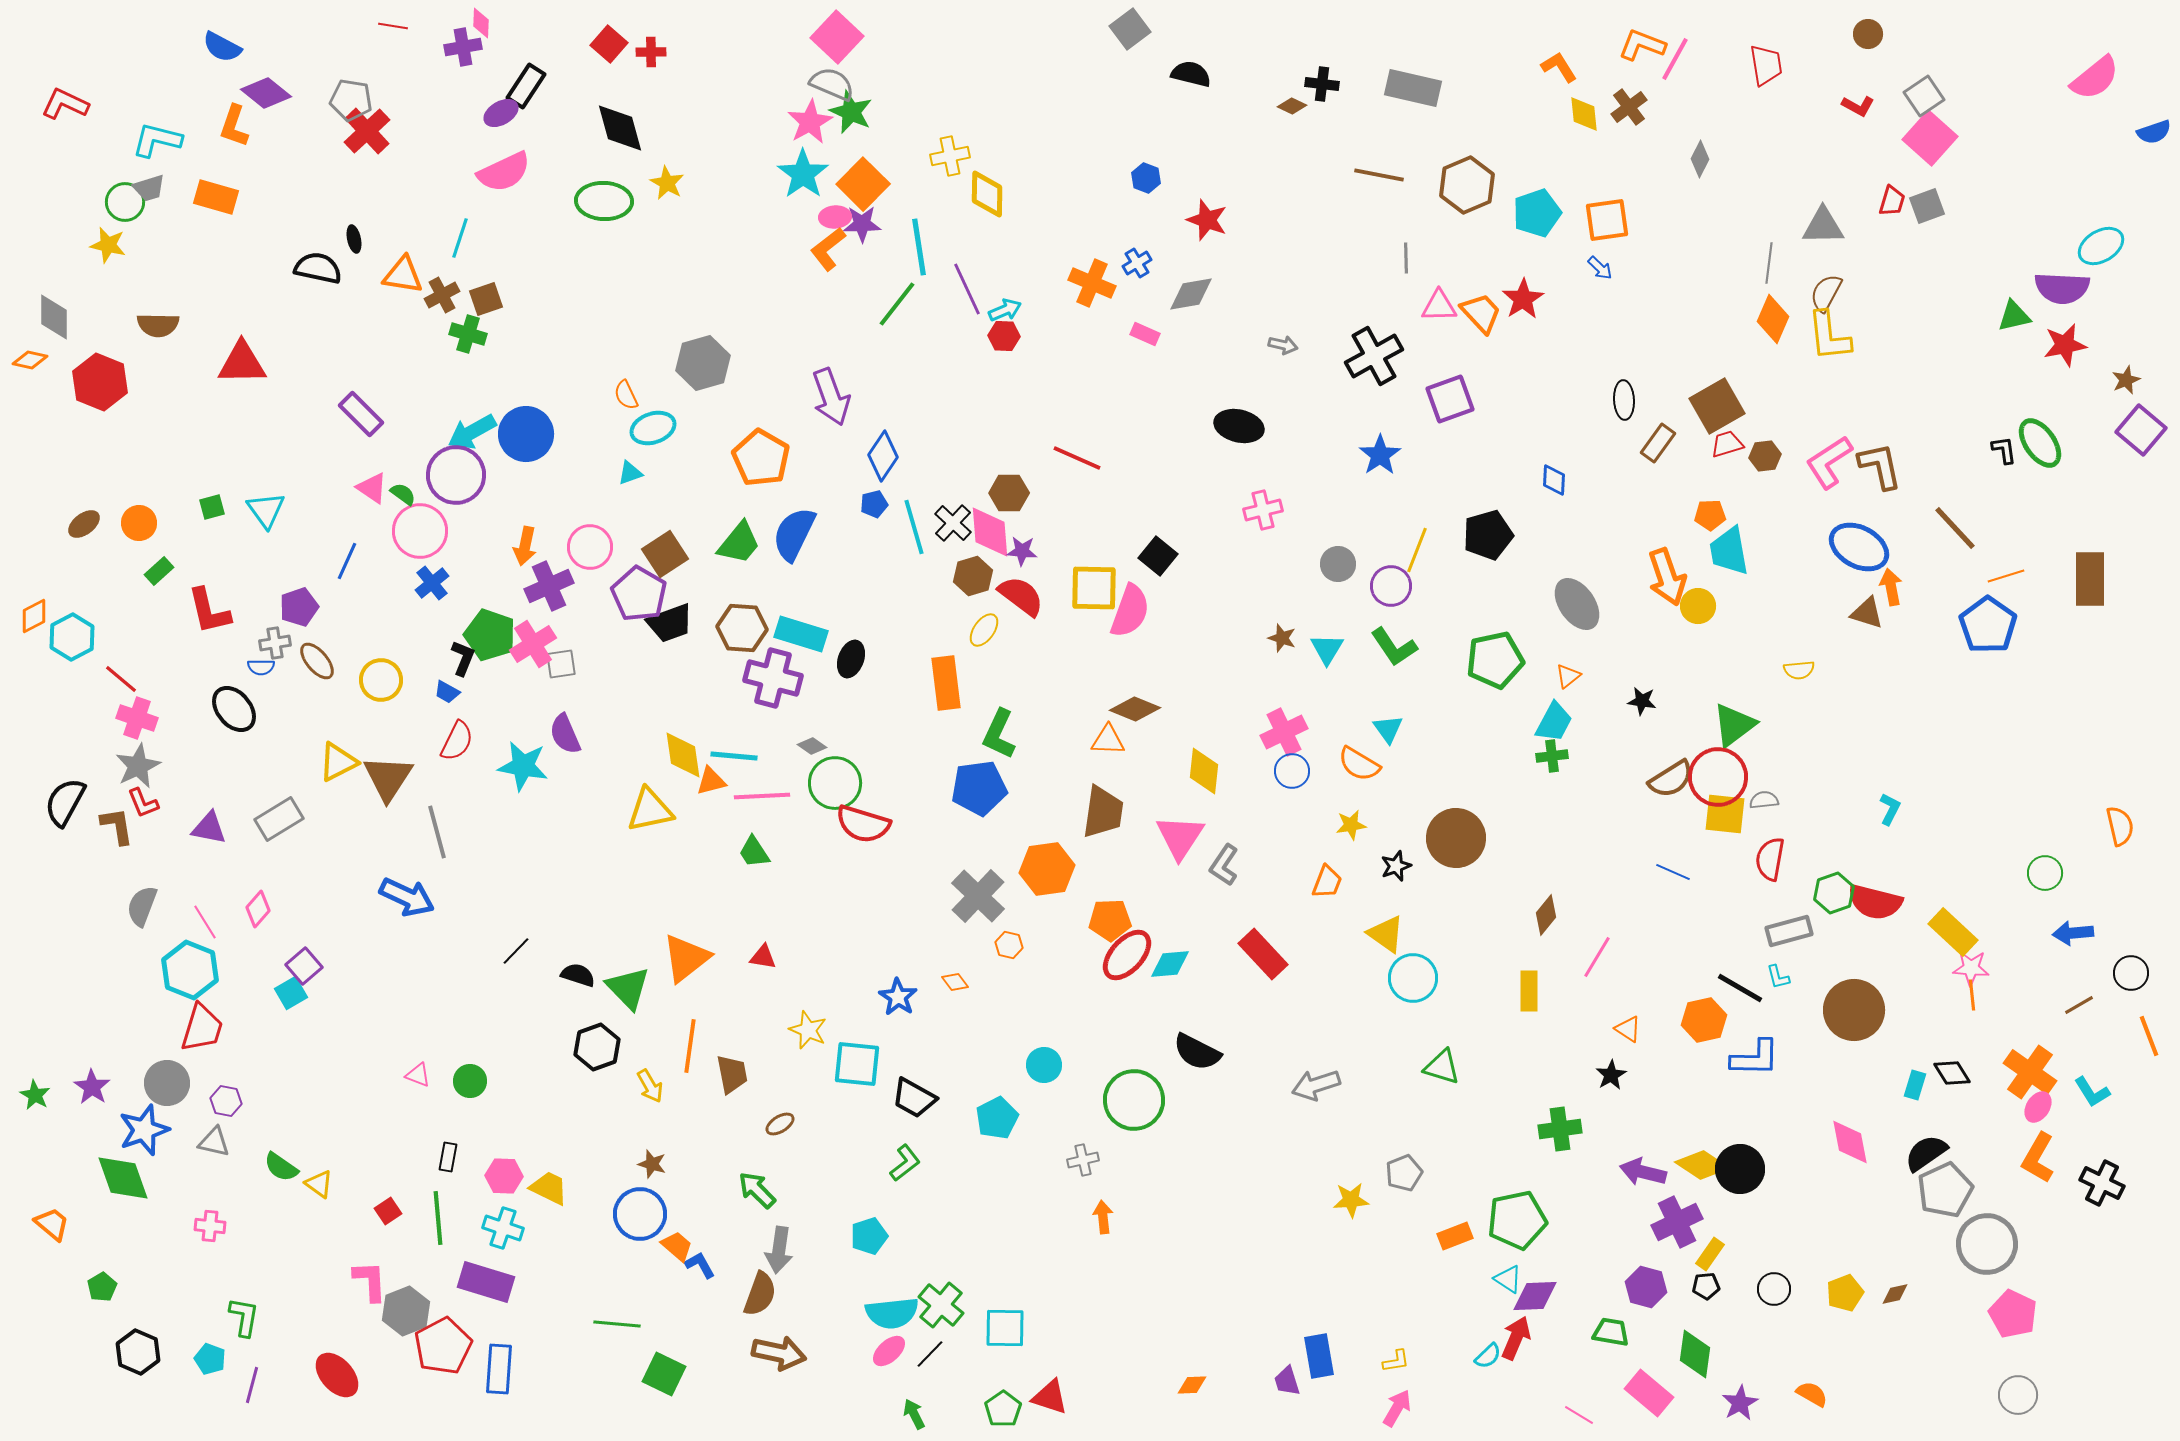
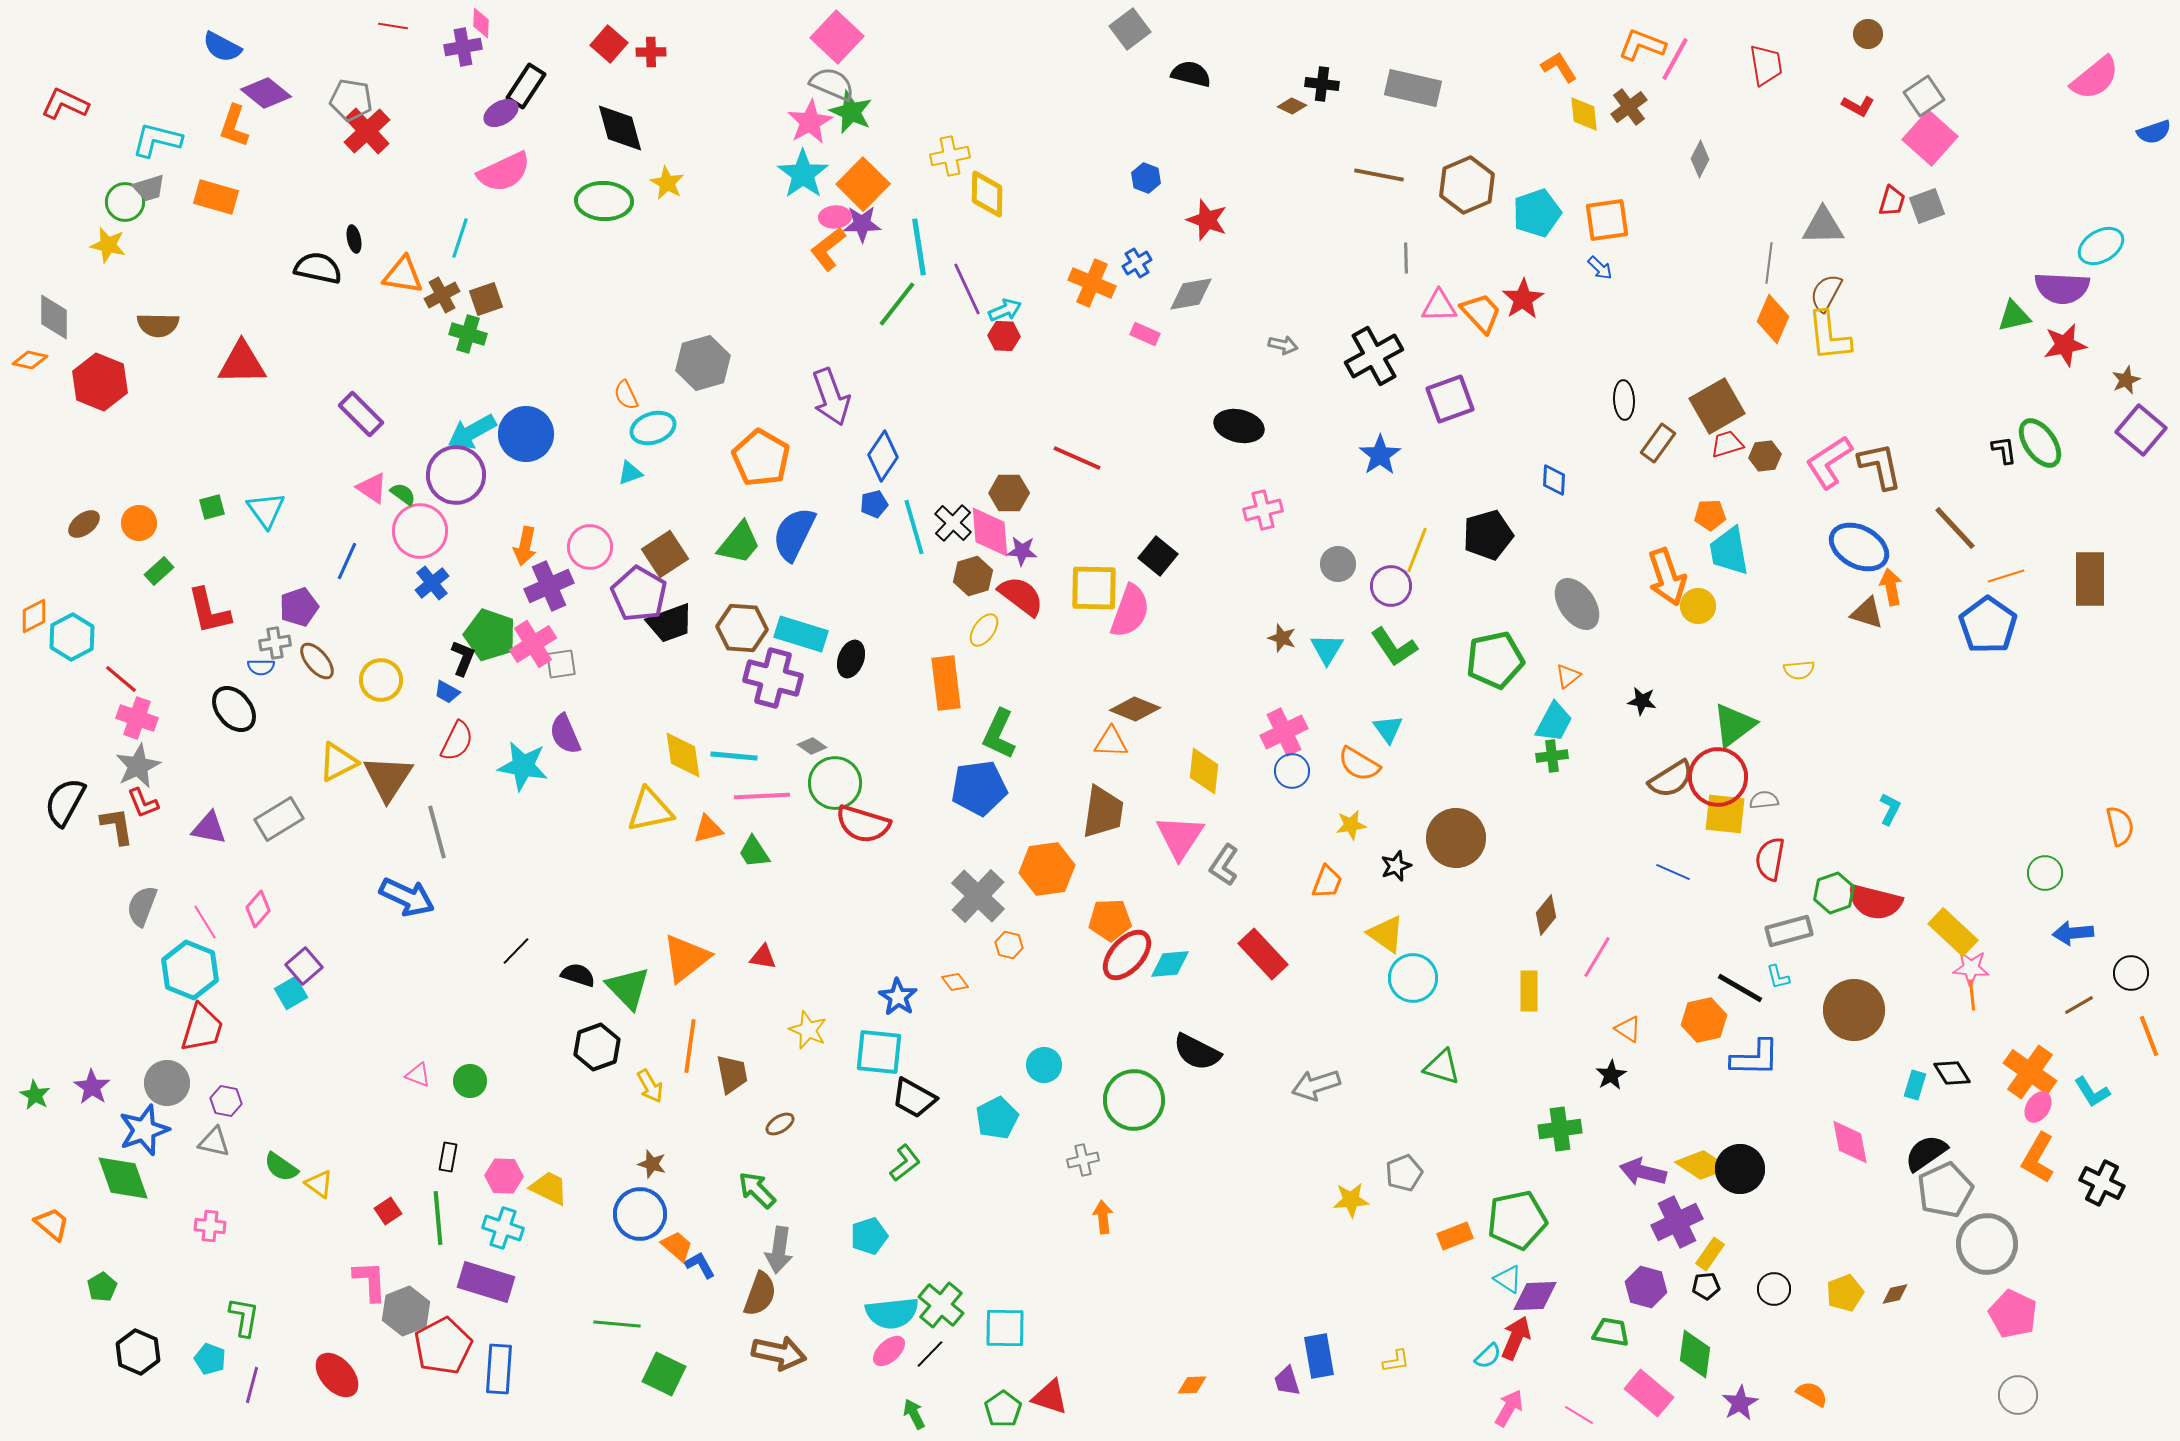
orange triangle at (1108, 740): moved 3 px right, 2 px down
orange triangle at (711, 781): moved 3 px left, 48 px down
cyan square at (857, 1064): moved 22 px right, 12 px up
pink arrow at (1397, 1408): moved 112 px right
